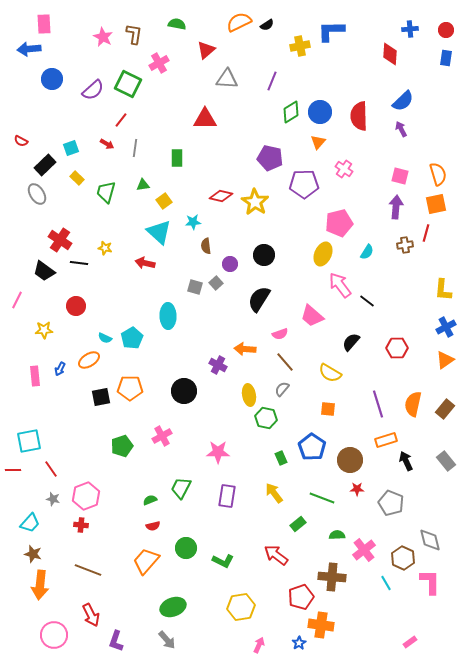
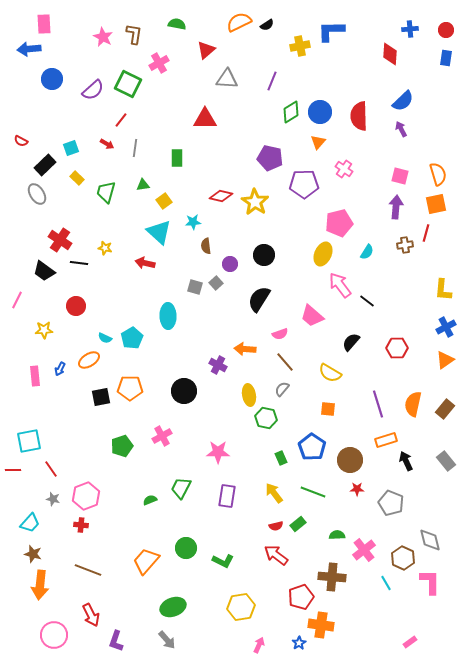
green line at (322, 498): moved 9 px left, 6 px up
red semicircle at (153, 526): moved 123 px right
